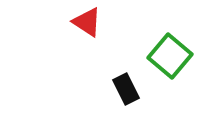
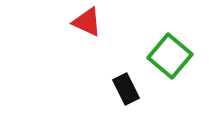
red triangle: rotated 8 degrees counterclockwise
